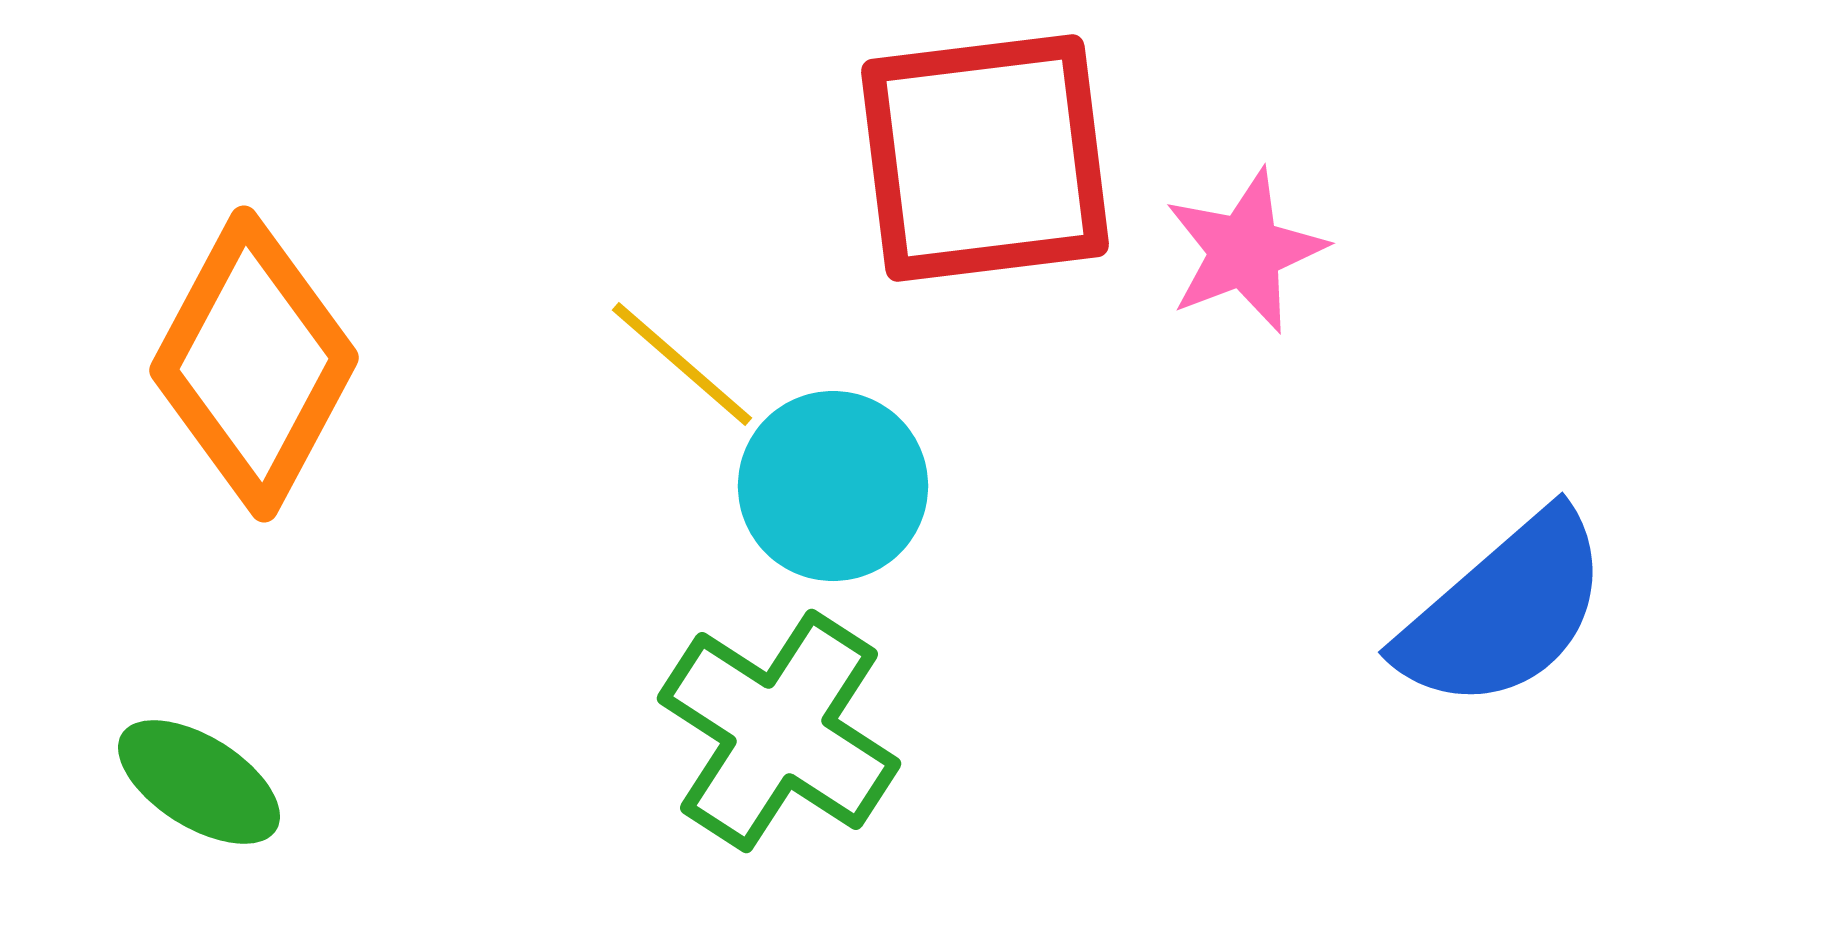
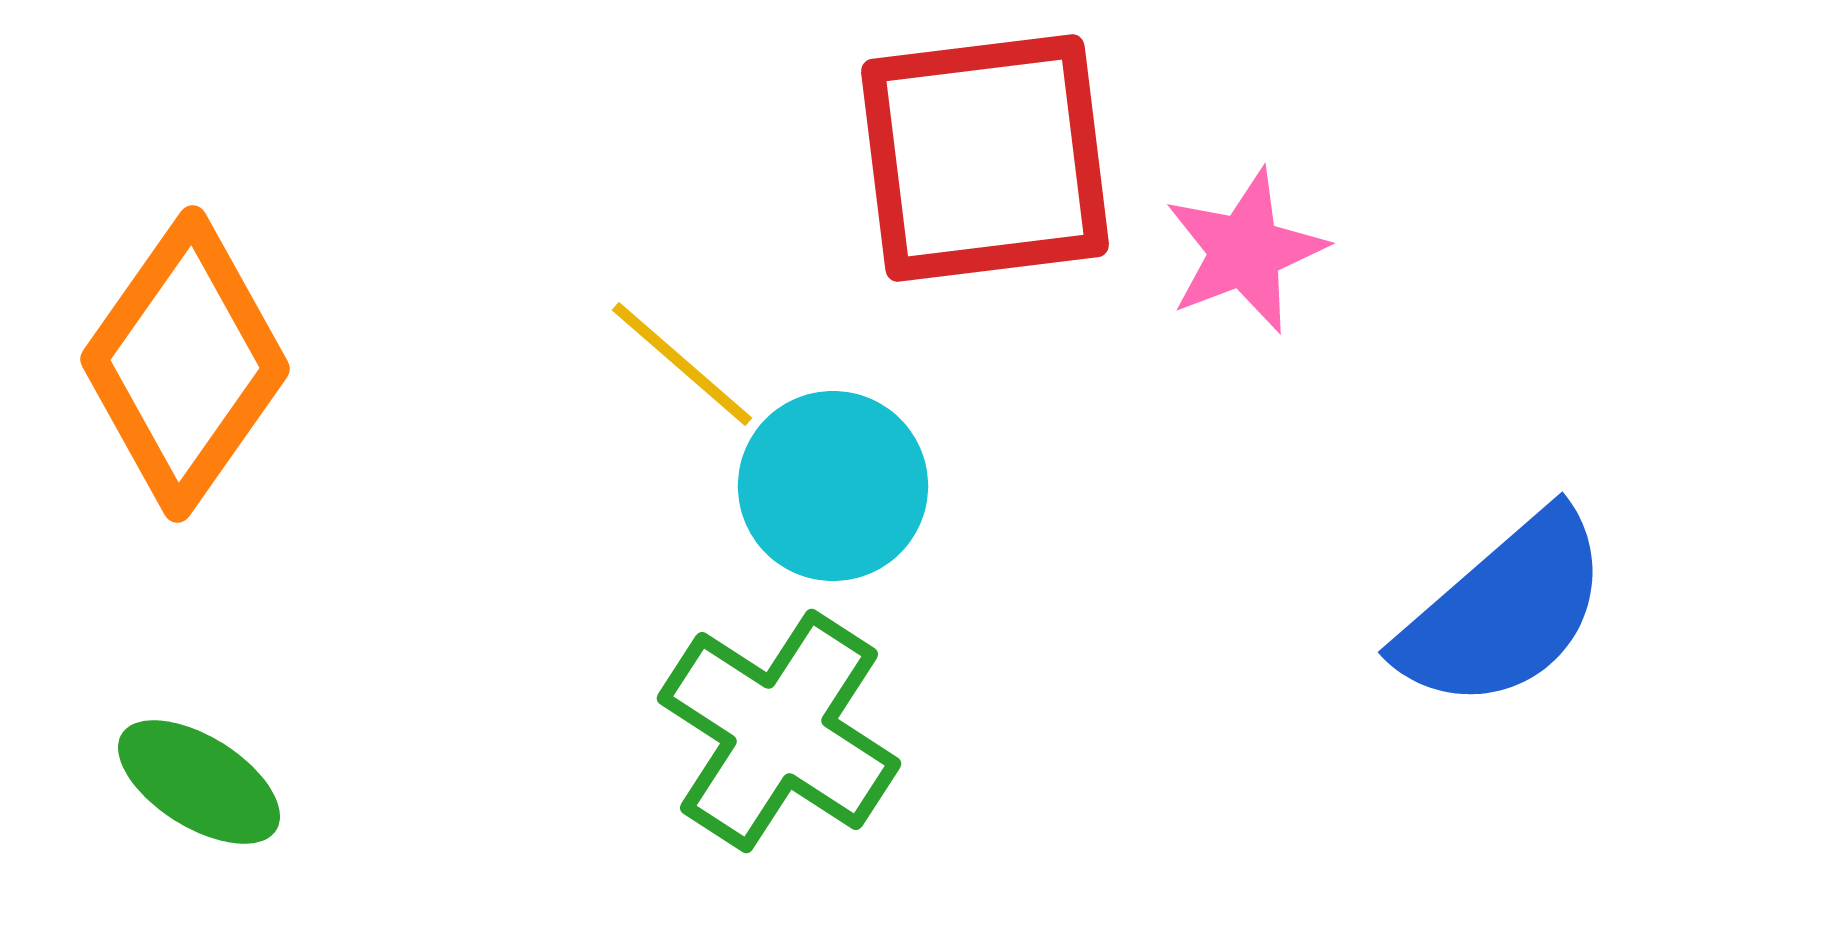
orange diamond: moved 69 px left; rotated 7 degrees clockwise
